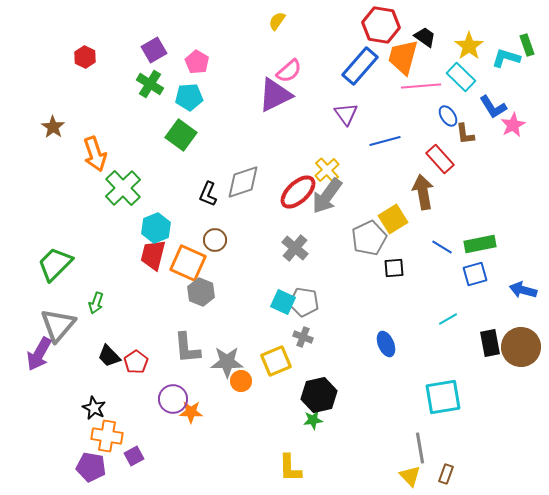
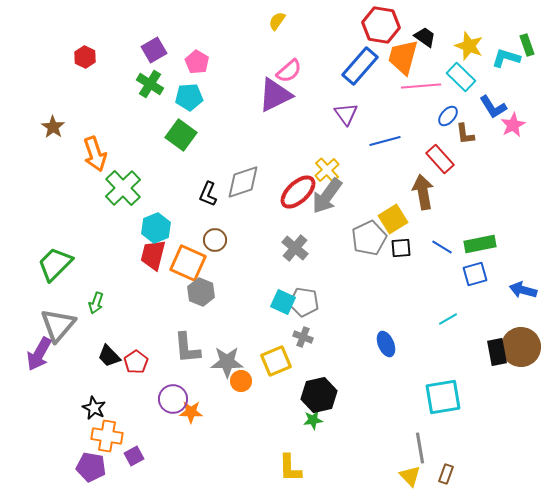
yellow star at (469, 46): rotated 16 degrees counterclockwise
blue ellipse at (448, 116): rotated 75 degrees clockwise
black square at (394, 268): moved 7 px right, 20 px up
black rectangle at (490, 343): moved 7 px right, 9 px down
